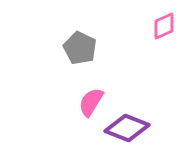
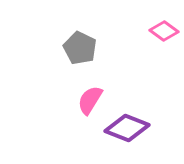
pink diamond: moved 5 px down; rotated 60 degrees clockwise
pink semicircle: moved 1 px left, 2 px up
